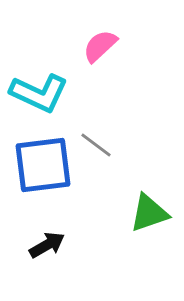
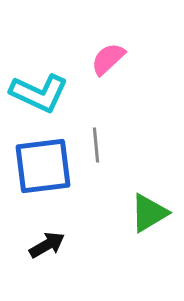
pink semicircle: moved 8 px right, 13 px down
gray line: rotated 48 degrees clockwise
blue square: moved 1 px down
green triangle: rotated 12 degrees counterclockwise
